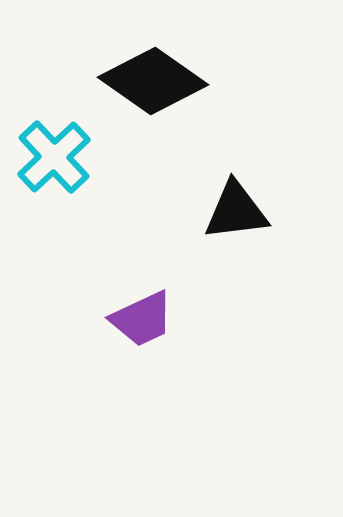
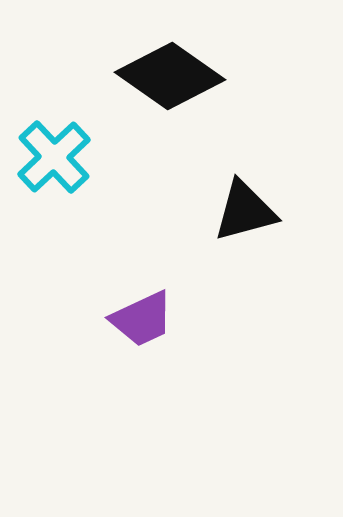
black diamond: moved 17 px right, 5 px up
black triangle: moved 9 px right; rotated 8 degrees counterclockwise
